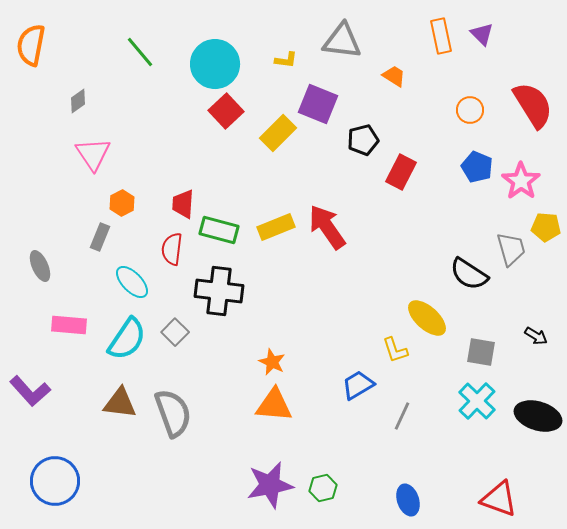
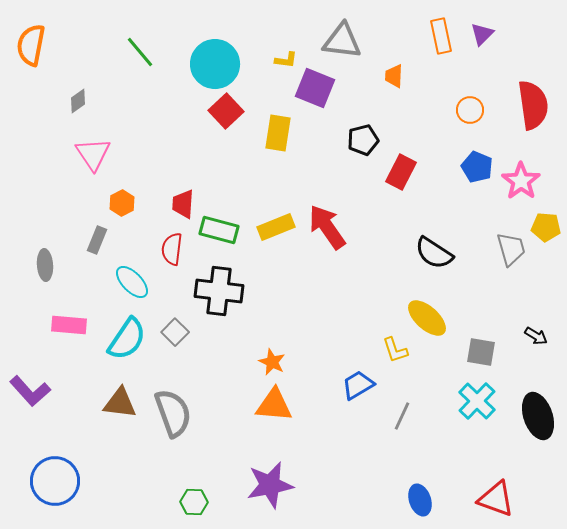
purple triangle at (482, 34): rotated 30 degrees clockwise
orange trapezoid at (394, 76): rotated 120 degrees counterclockwise
purple square at (318, 104): moved 3 px left, 16 px up
red semicircle at (533, 105): rotated 24 degrees clockwise
yellow rectangle at (278, 133): rotated 36 degrees counterclockwise
gray rectangle at (100, 237): moved 3 px left, 3 px down
gray ellipse at (40, 266): moved 5 px right, 1 px up; rotated 20 degrees clockwise
black semicircle at (469, 274): moved 35 px left, 21 px up
black ellipse at (538, 416): rotated 54 degrees clockwise
green hexagon at (323, 488): moved 129 px left, 14 px down; rotated 16 degrees clockwise
red triangle at (499, 499): moved 3 px left
blue ellipse at (408, 500): moved 12 px right
